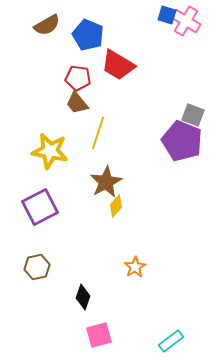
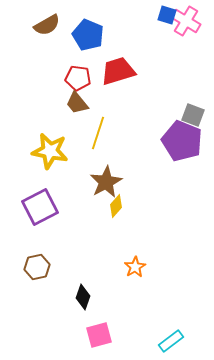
red trapezoid: moved 6 px down; rotated 132 degrees clockwise
